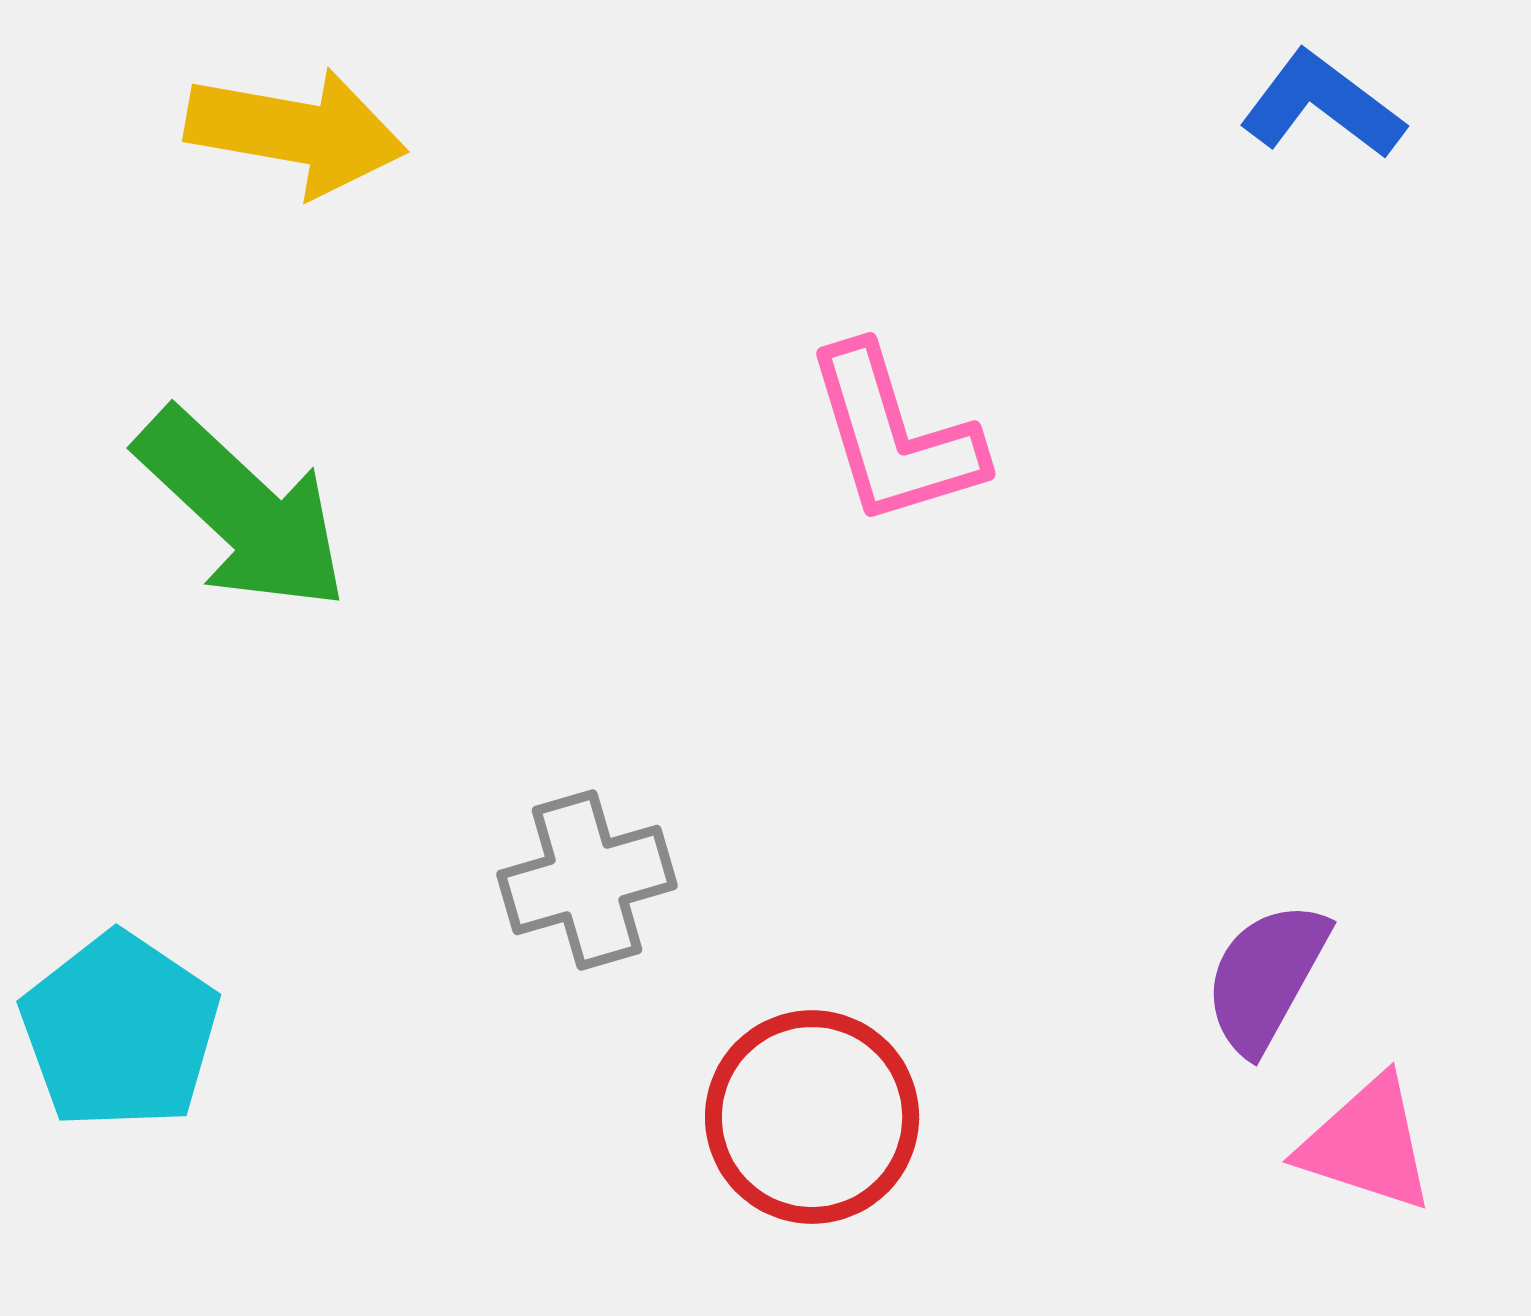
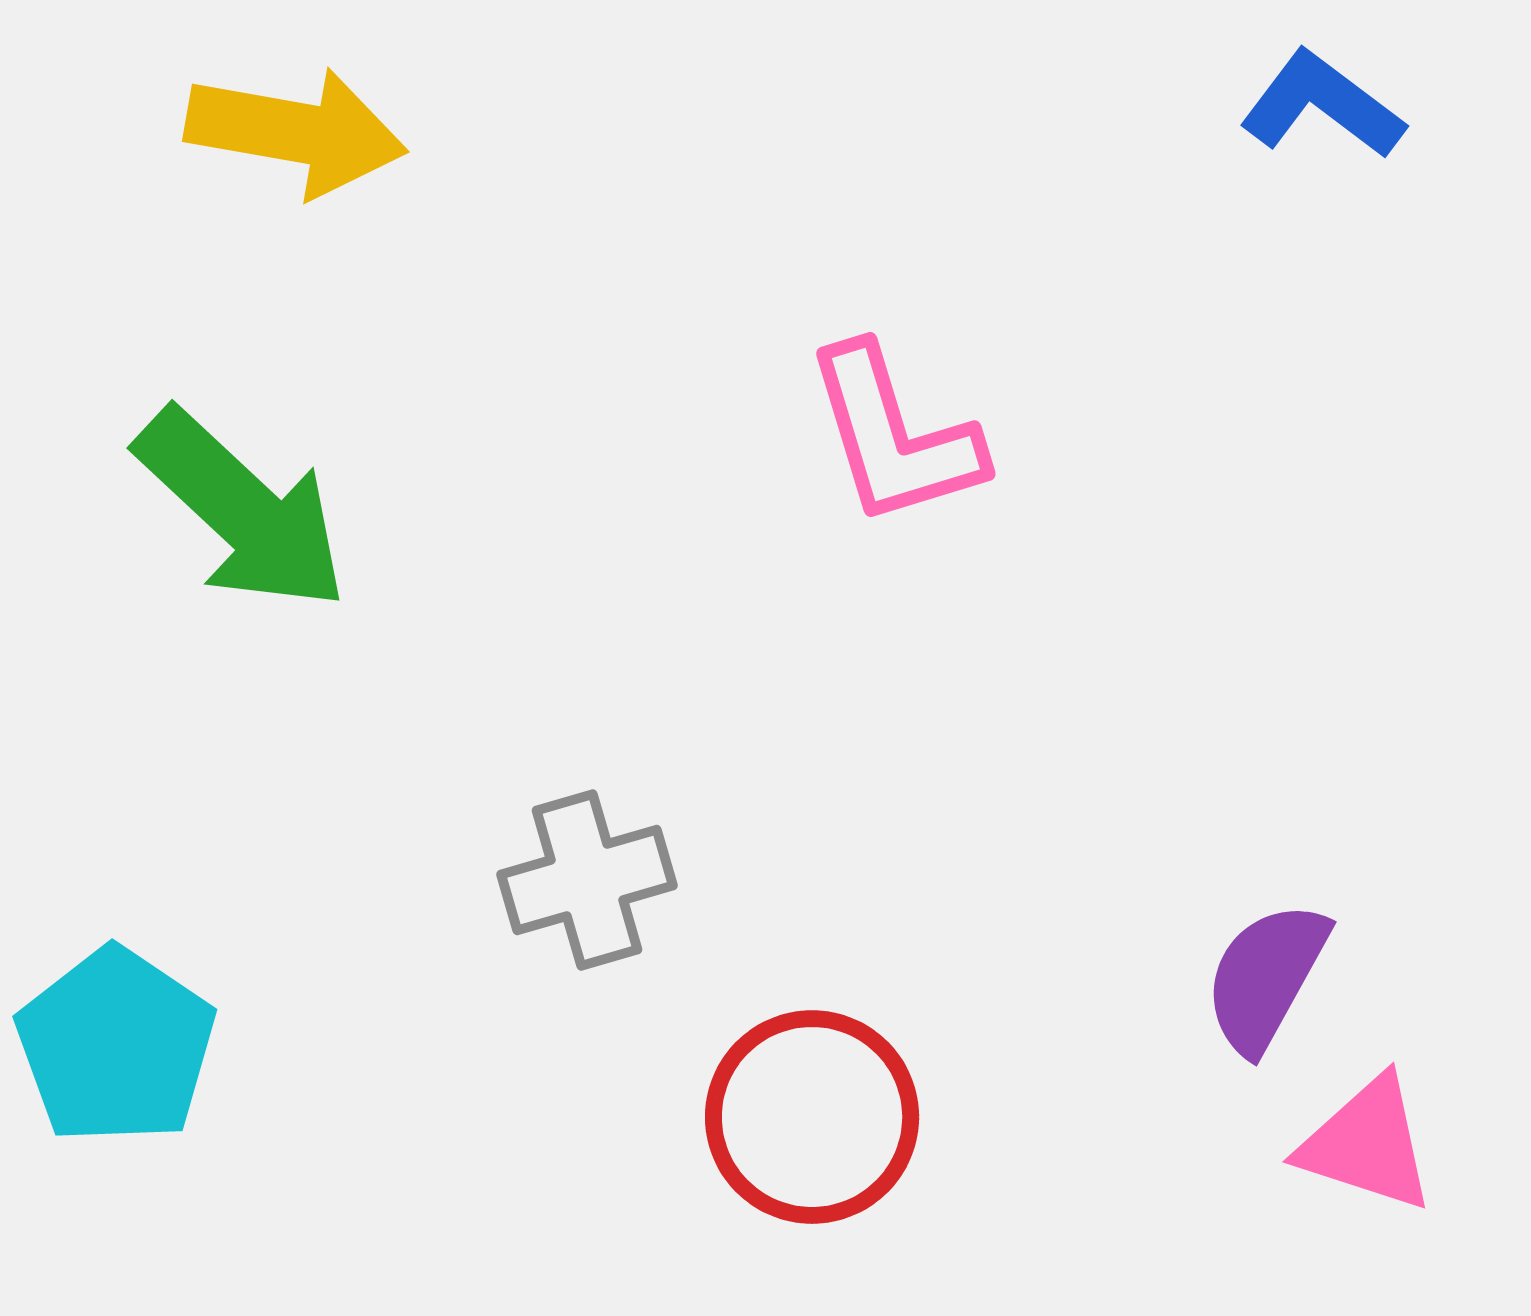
cyan pentagon: moved 4 px left, 15 px down
